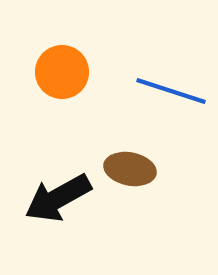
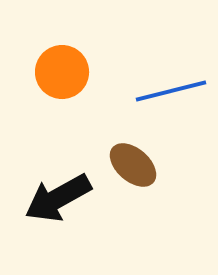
blue line: rotated 32 degrees counterclockwise
brown ellipse: moved 3 px right, 4 px up; rotated 30 degrees clockwise
